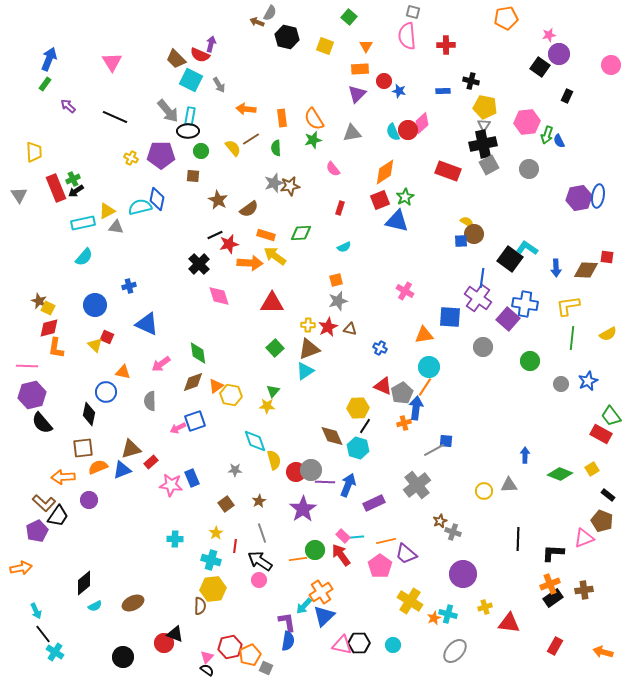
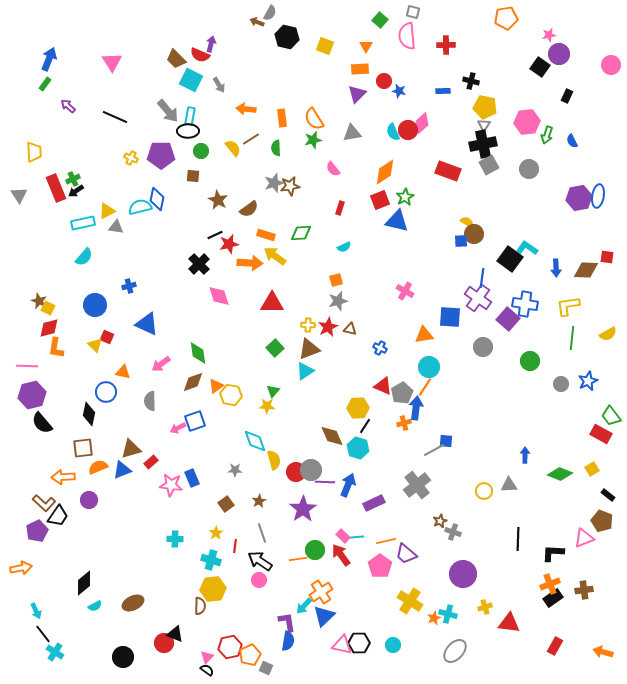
green square at (349, 17): moved 31 px right, 3 px down
blue semicircle at (559, 141): moved 13 px right
